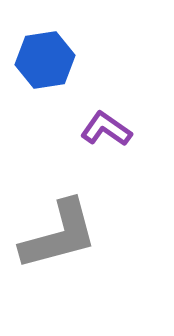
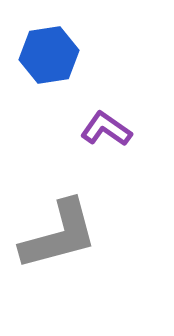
blue hexagon: moved 4 px right, 5 px up
